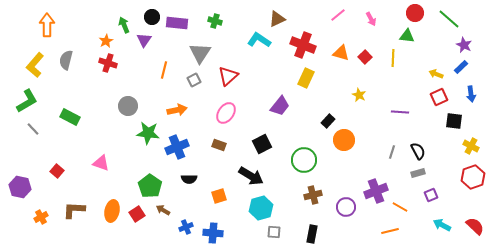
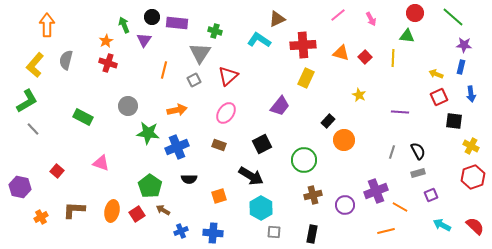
green line at (449, 19): moved 4 px right, 2 px up
green cross at (215, 21): moved 10 px down
red cross at (303, 45): rotated 25 degrees counterclockwise
purple star at (464, 45): rotated 21 degrees counterclockwise
blue rectangle at (461, 67): rotated 32 degrees counterclockwise
green rectangle at (70, 117): moved 13 px right
purple circle at (346, 207): moved 1 px left, 2 px up
cyan hexagon at (261, 208): rotated 15 degrees counterclockwise
blue cross at (186, 227): moved 5 px left, 4 px down
orange line at (390, 231): moved 4 px left
